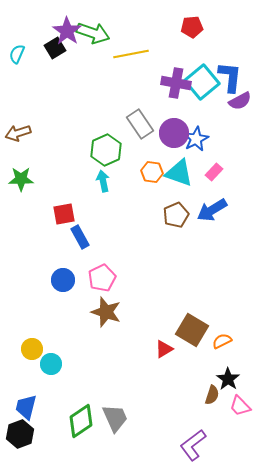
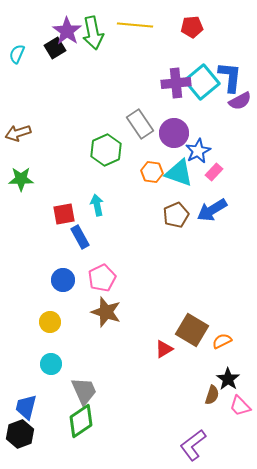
green arrow: rotated 60 degrees clockwise
yellow line: moved 4 px right, 29 px up; rotated 16 degrees clockwise
purple cross: rotated 16 degrees counterclockwise
blue star: moved 2 px right, 12 px down
cyan arrow: moved 6 px left, 24 px down
yellow circle: moved 18 px right, 27 px up
gray trapezoid: moved 31 px left, 27 px up
